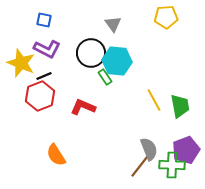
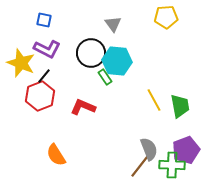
black line: rotated 28 degrees counterclockwise
